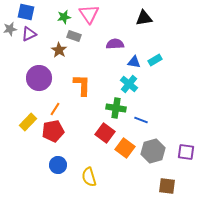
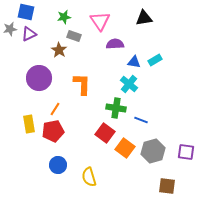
pink triangle: moved 11 px right, 7 px down
orange L-shape: moved 1 px up
yellow rectangle: moved 1 px right, 2 px down; rotated 54 degrees counterclockwise
